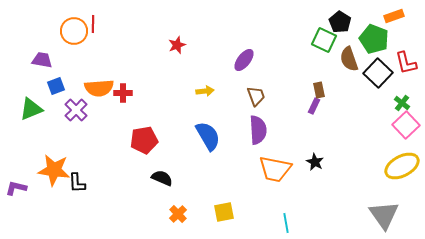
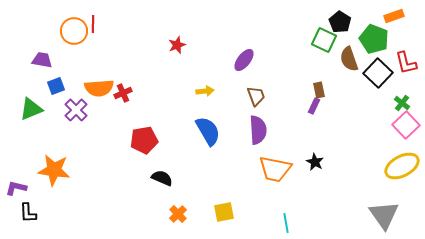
red cross: rotated 24 degrees counterclockwise
blue semicircle: moved 5 px up
black L-shape: moved 49 px left, 30 px down
